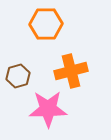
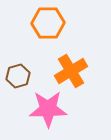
orange hexagon: moved 2 px right, 1 px up
orange cross: rotated 16 degrees counterclockwise
